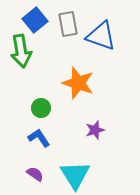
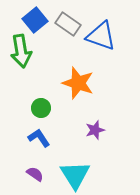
gray rectangle: rotated 45 degrees counterclockwise
